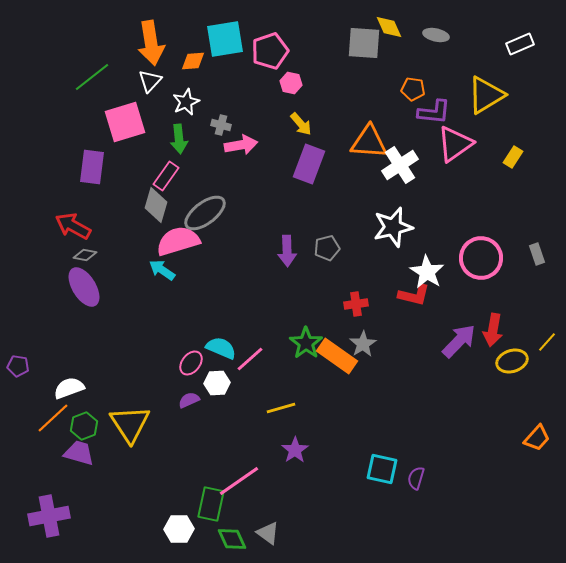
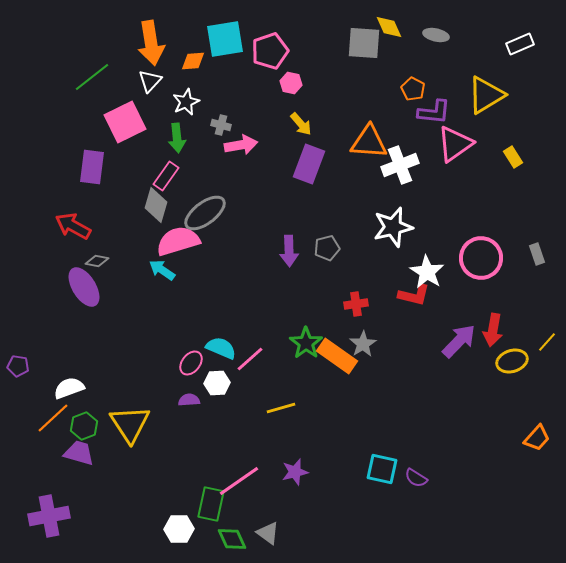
orange pentagon at (413, 89): rotated 20 degrees clockwise
pink square at (125, 122): rotated 9 degrees counterclockwise
green arrow at (179, 139): moved 2 px left, 1 px up
yellow rectangle at (513, 157): rotated 65 degrees counterclockwise
white cross at (400, 165): rotated 12 degrees clockwise
purple arrow at (287, 251): moved 2 px right
gray diamond at (85, 255): moved 12 px right, 6 px down
purple semicircle at (189, 400): rotated 20 degrees clockwise
purple star at (295, 450): moved 22 px down; rotated 20 degrees clockwise
purple semicircle at (416, 478): rotated 75 degrees counterclockwise
